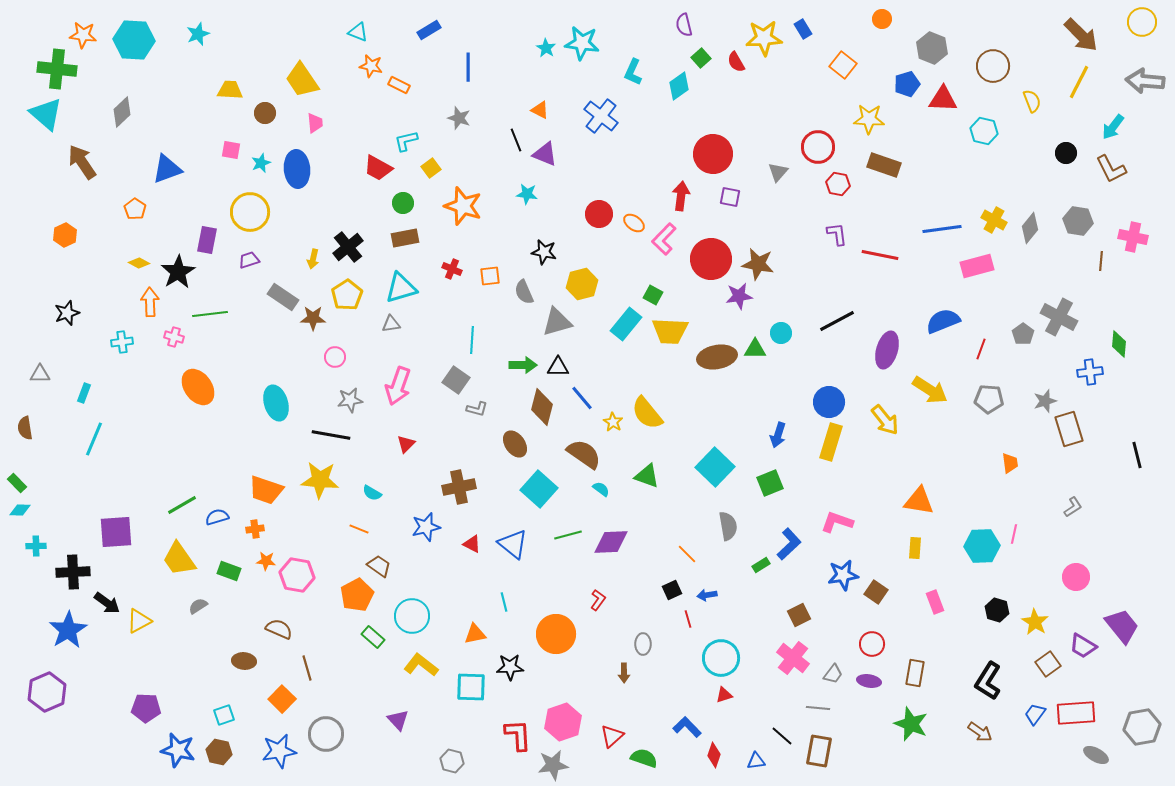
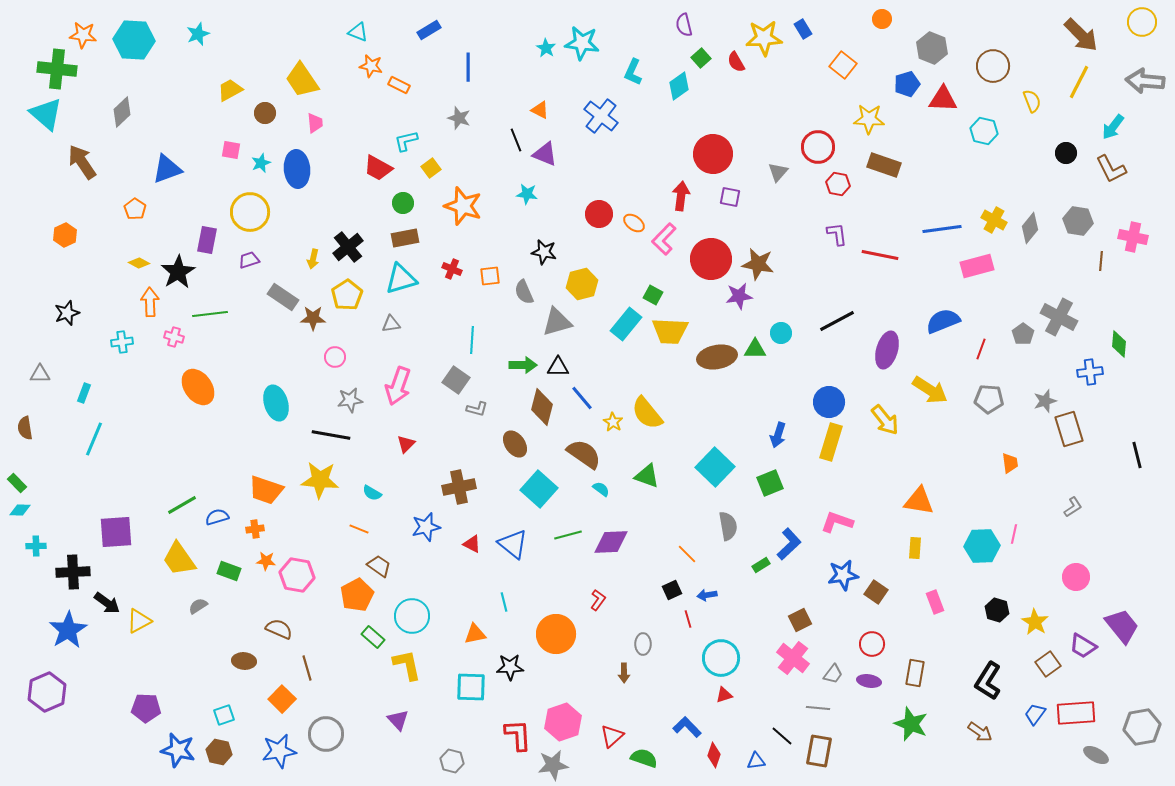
yellow trapezoid at (230, 90): rotated 32 degrees counterclockwise
cyan triangle at (401, 288): moved 9 px up
brown square at (799, 615): moved 1 px right, 5 px down
yellow L-shape at (421, 665): moved 14 px left; rotated 40 degrees clockwise
